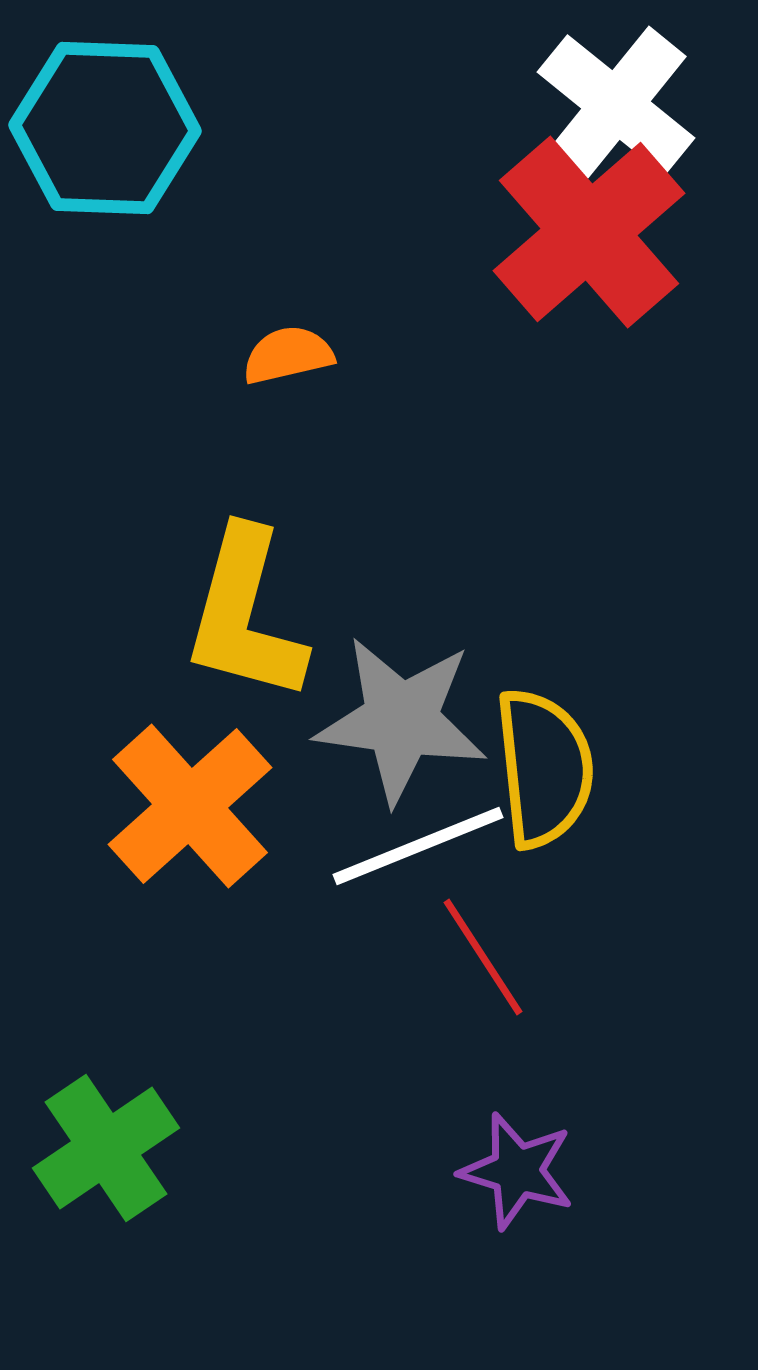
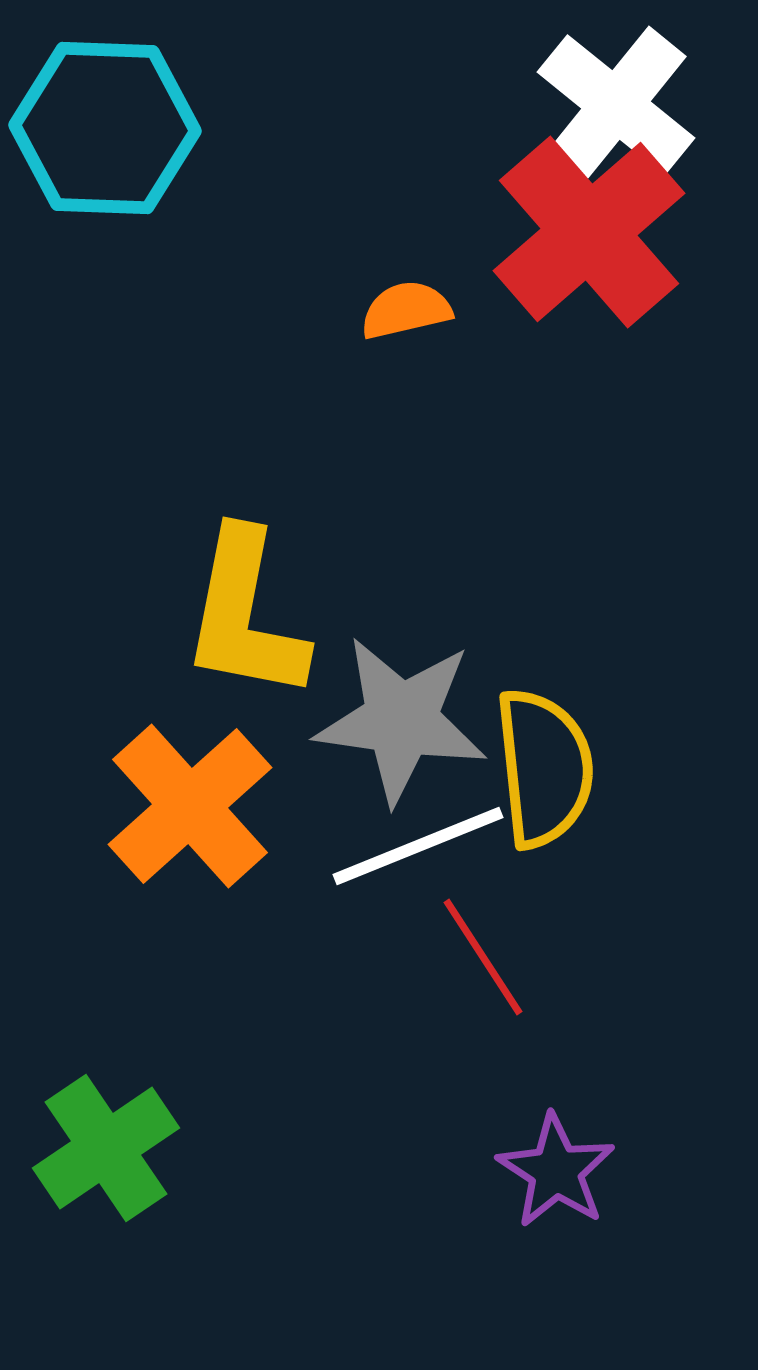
orange semicircle: moved 118 px right, 45 px up
yellow L-shape: rotated 4 degrees counterclockwise
purple star: moved 39 px right; rotated 16 degrees clockwise
